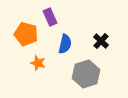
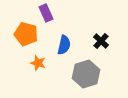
purple rectangle: moved 4 px left, 4 px up
blue semicircle: moved 1 px left, 1 px down
